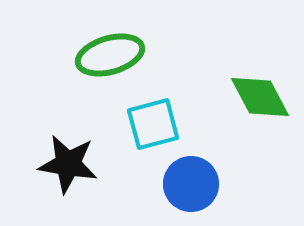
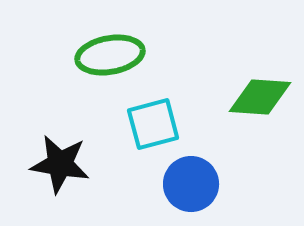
green ellipse: rotated 6 degrees clockwise
green diamond: rotated 58 degrees counterclockwise
black star: moved 8 px left
